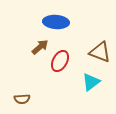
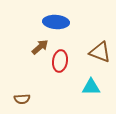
red ellipse: rotated 20 degrees counterclockwise
cyan triangle: moved 5 px down; rotated 36 degrees clockwise
